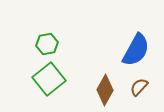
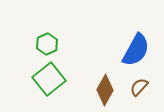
green hexagon: rotated 15 degrees counterclockwise
